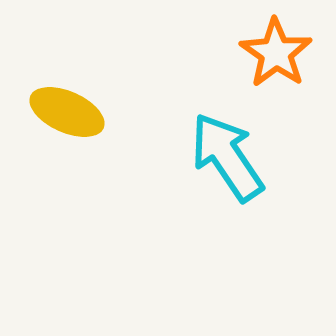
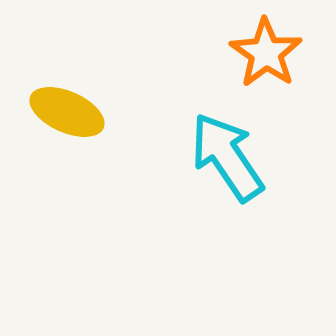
orange star: moved 10 px left
